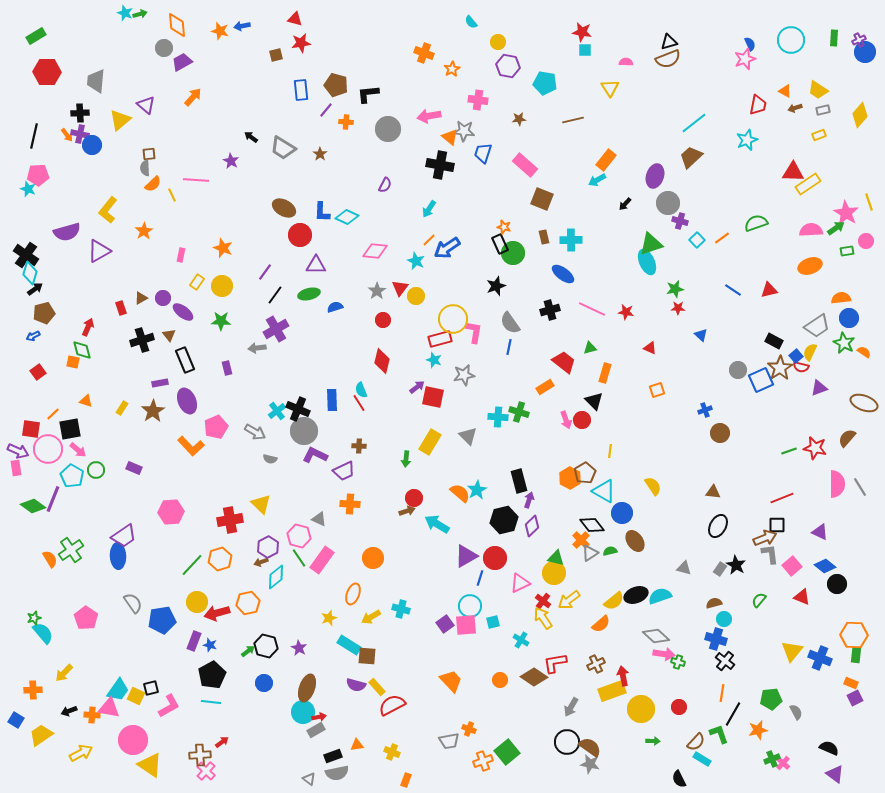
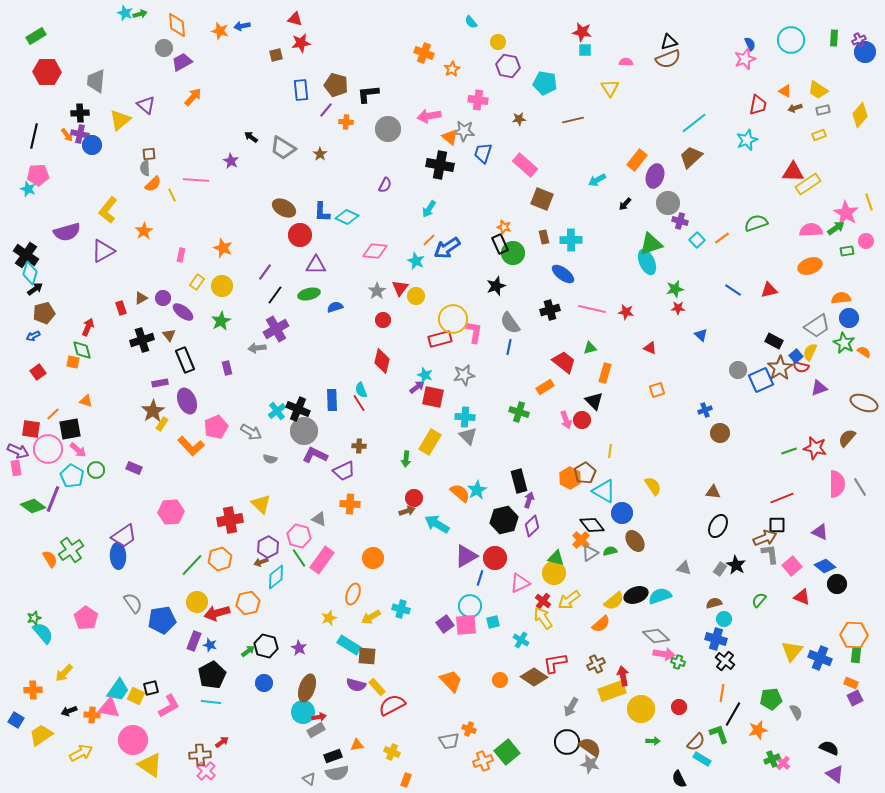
orange rectangle at (606, 160): moved 31 px right
purple triangle at (99, 251): moved 4 px right
pink line at (592, 309): rotated 12 degrees counterclockwise
green star at (221, 321): rotated 30 degrees counterclockwise
cyan star at (434, 360): moved 9 px left, 15 px down
yellow rectangle at (122, 408): moved 40 px right, 16 px down
cyan cross at (498, 417): moved 33 px left
gray arrow at (255, 432): moved 4 px left
